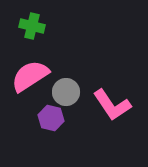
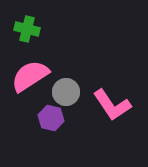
green cross: moved 5 px left, 3 px down
